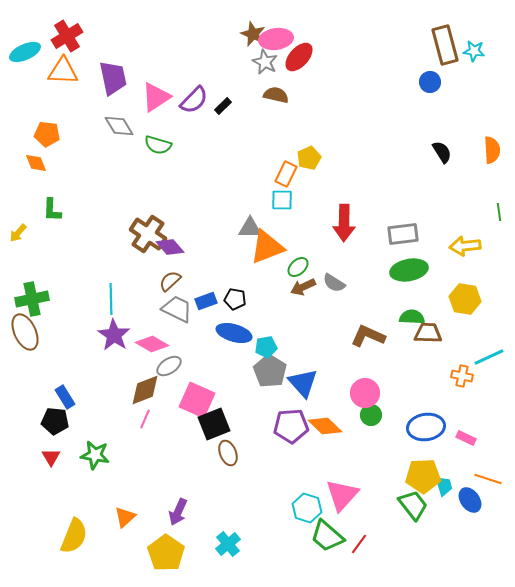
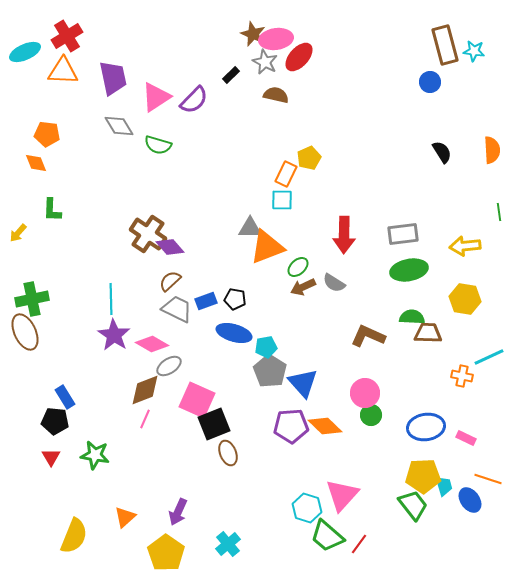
black rectangle at (223, 106): moved 8 px right, 31 px up
red arrow at (344, 223): moved 12 px down
